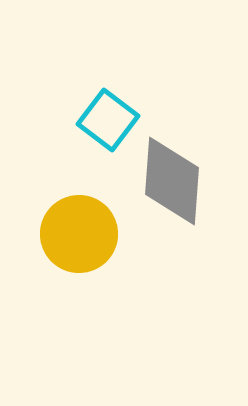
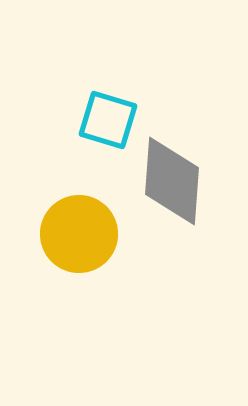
cyan square: rotated 20 degrees counterclockwise
